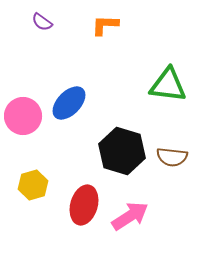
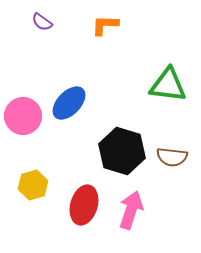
pink arrow: moved 1 px right, 6 px up; rotated 39 degrees counterclockwise
